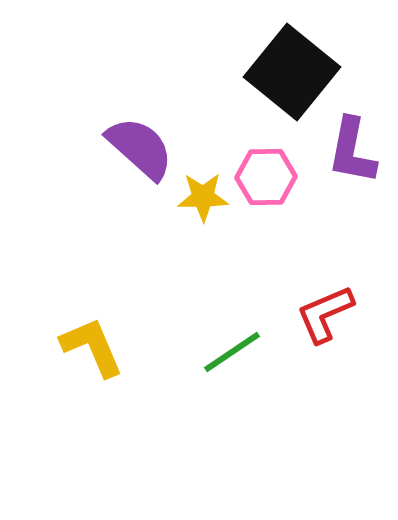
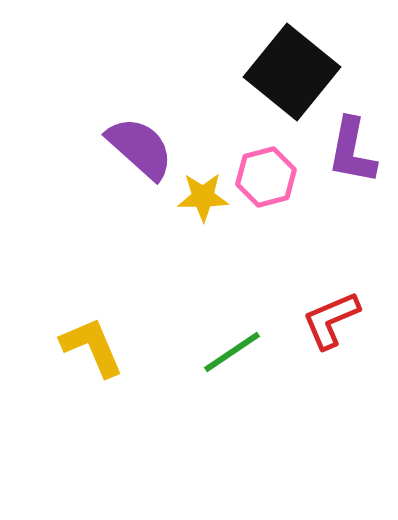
pink hexagon: rotated 14 degrees counterclockwise
red L-shape: moved 6 px right, 6 px down
